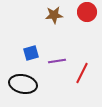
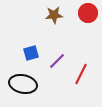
red circle: moved 1 px right, 1 px down
purple line: rotated 36 degrees counterclockwise
red line: moved 1 px left, 1 px down
